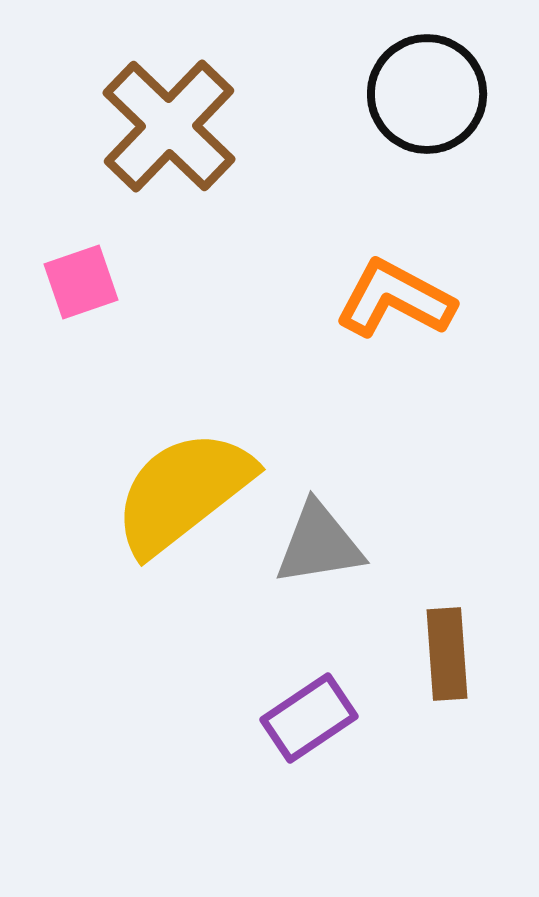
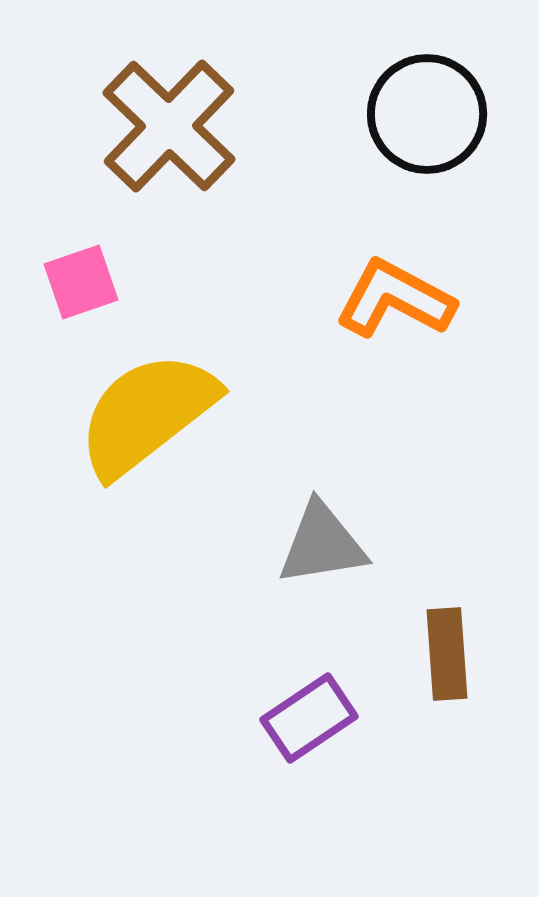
black circle: moved 20 px down
yellow semicircle: moved 36 px left, 78 px up
gray triangle: moved 3 px right
